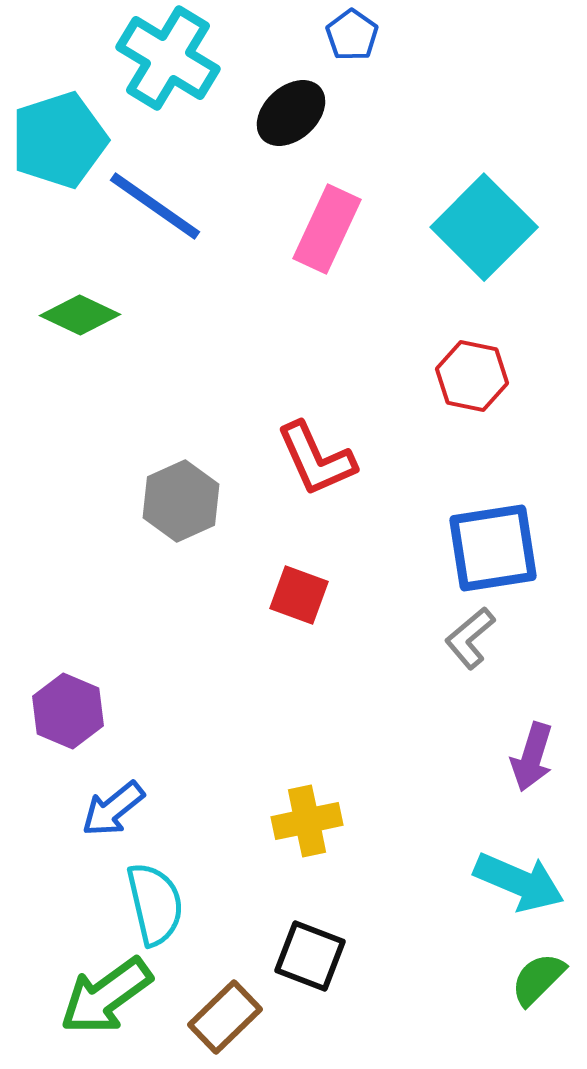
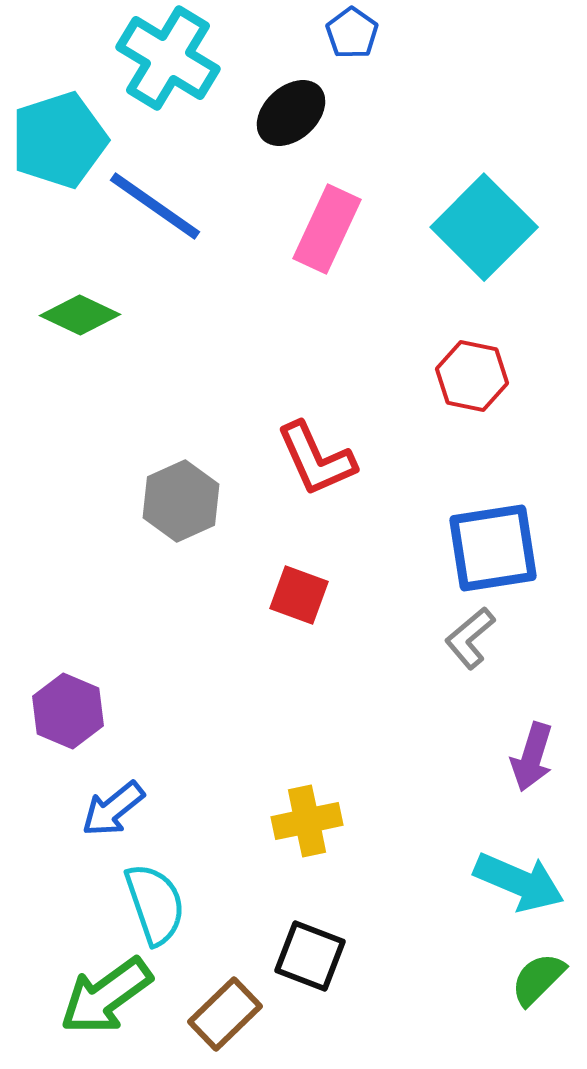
blue pentagon: moved 2 px up
cyan semicircle: rotated 6 degrees counterclockwise
brown rectangle: moved 3 px up
